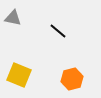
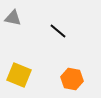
orange hexagon: rotated 25 degrees clockwise
